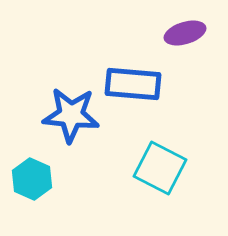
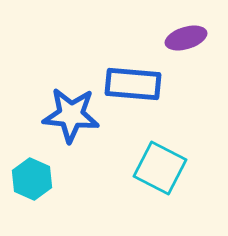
purple ellipse: moved 1 px right, 5 px down
